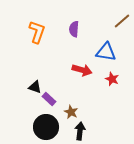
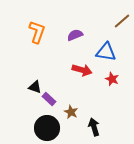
purple semicircle: moved 1 px right, 6 px down; rotated 63 degrees clockwise
black circle: moved 1 px right, 1 px down
black arrow: moved 14 px right, 4 px up; rotated 24 degrees counterclockwise
